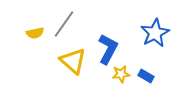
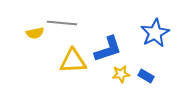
gray line: moved 2 px left, 1 px up; rotated 60 degrees clockwise
blue L-shape: rotated 44 degrees clockwise
yellow triangle: rotated 44 degrees counterclockwise
